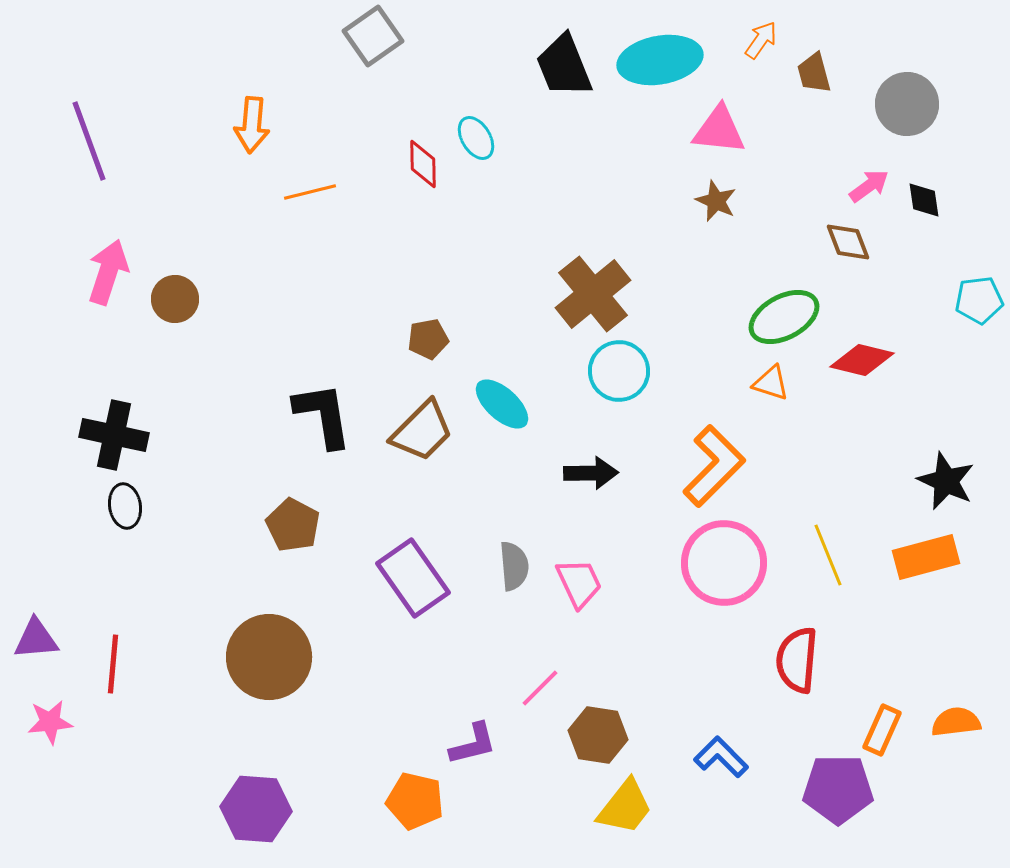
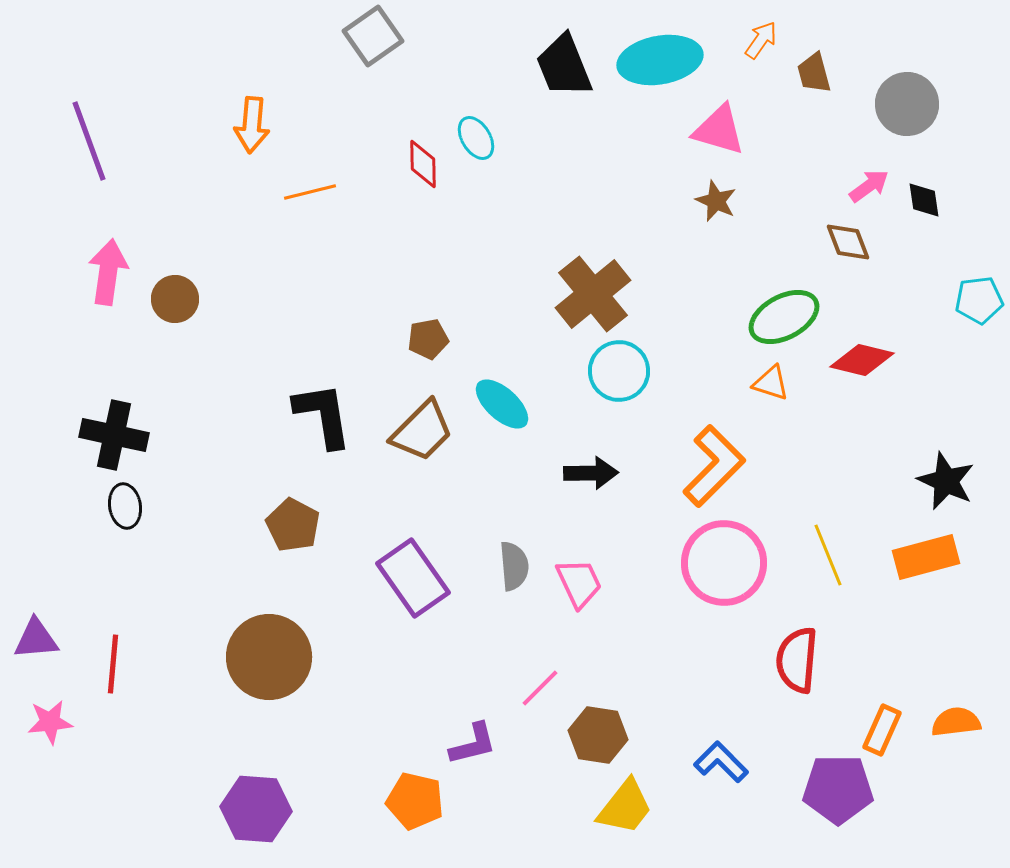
pink triangle at (719, 130): rotated 10 degrees clockwise
pink arrow at (108, 272): rotated 10 degrees counterclockwise
blue L-shape at (721, 757): moved 5 px down
